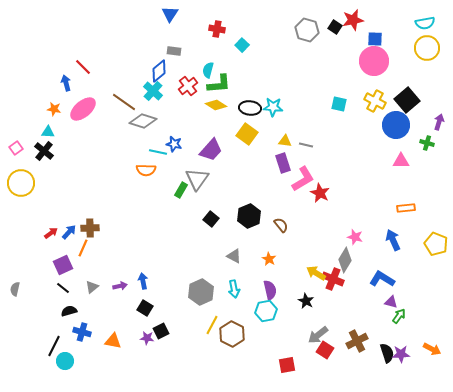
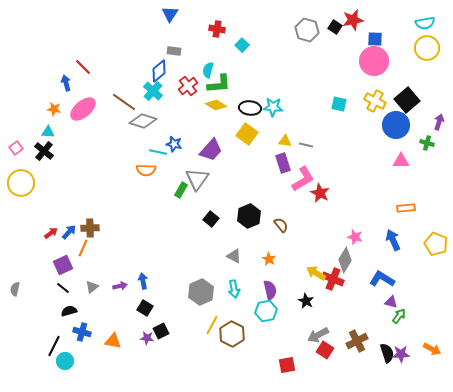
gray arrow at (318, 335): rotated 10 degrees clockwise
